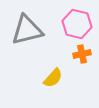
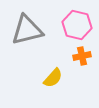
pink hexagon: moved 1 px down
orange cross: moved 2 px down
